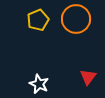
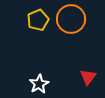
orange circle: moved 5 px left
white star: rotated 18 degrees clockwise
